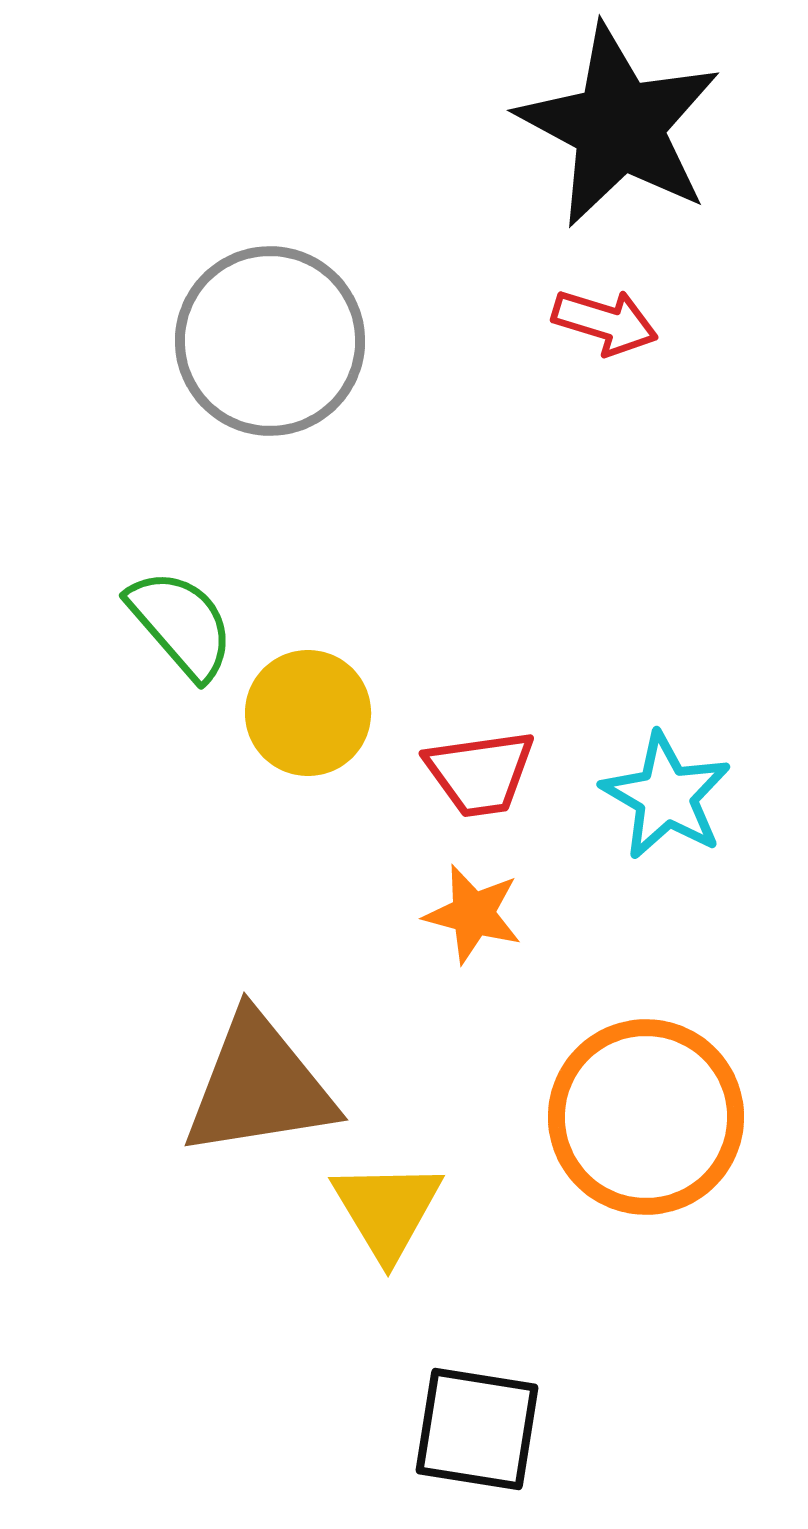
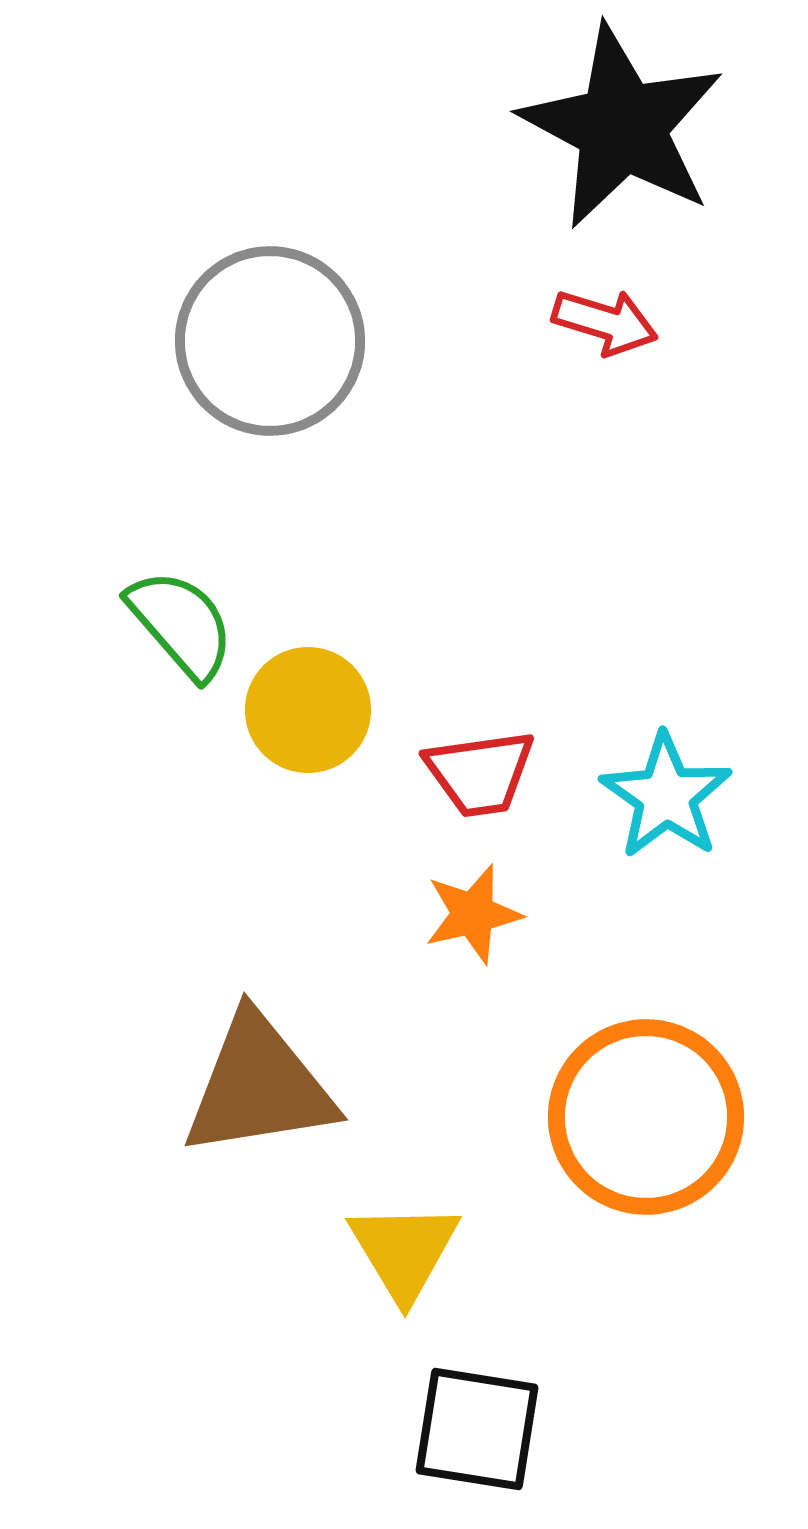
black star: moved 3 px right, 1 px down
yellow circle: moved 3 px up
cyan star: rotated 5 degrees clockwise
orange star: rotated 28 degrees counterclockwise
yellow triangle: moved 17 px right, 41 px down
